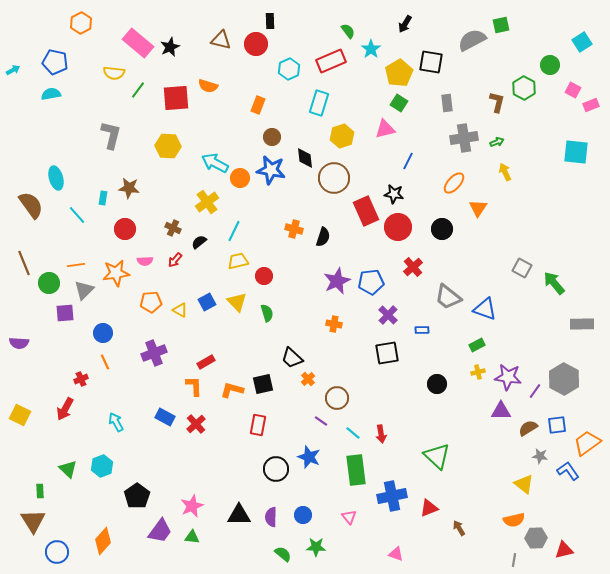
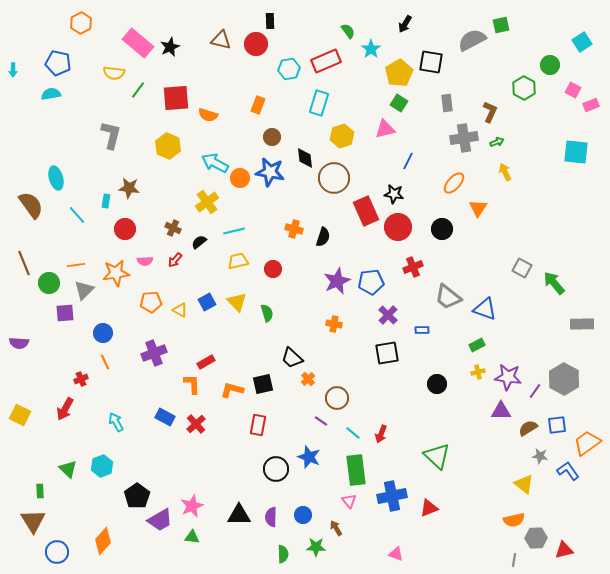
red rectangle at (331, 61): moved 5 px left
blue pentagon at (55, 62): moved 3 px right, 1 px down
cyan hexagon at (289, 69): rotated 15 degrees clockwise
cyan arrow at (13, 70): rotated 120 degrees clockwise
orange semicircle at (208, 86): moved 29 px down
brown L-shape at (497, 102): moved 7 px left, 10 px down; rotated 10 degrees clockwise
yellow hexagon at (168, 146): rotated 20 degrees clockwise
blue star at (271, 170): moved 1 px left, 2 px down
cyan rectangle at (103, 198): moved 3 px right, 3 px down
cyan line at (234, 231): rotated 50 degrees clockwise
red cross at (413, 267): rotated 18 degrees clockwise
red circle at (264, 276): moved 9 px right, 7 px up
orange L-shape at (194, 386): moved 2 px left, 2 px up
red arrow at (381, 434): rotated 30 degrees clockwise
pink triangle at (349, 517): moved 16 px up
brown arrow at (459, 528): moved 123 px left
purple trapezoid at (160, 531): moved 11 px up; rotated 24 degrees clockwise
green semicircle at (283, 554): rotated 48 degrees clockwise
